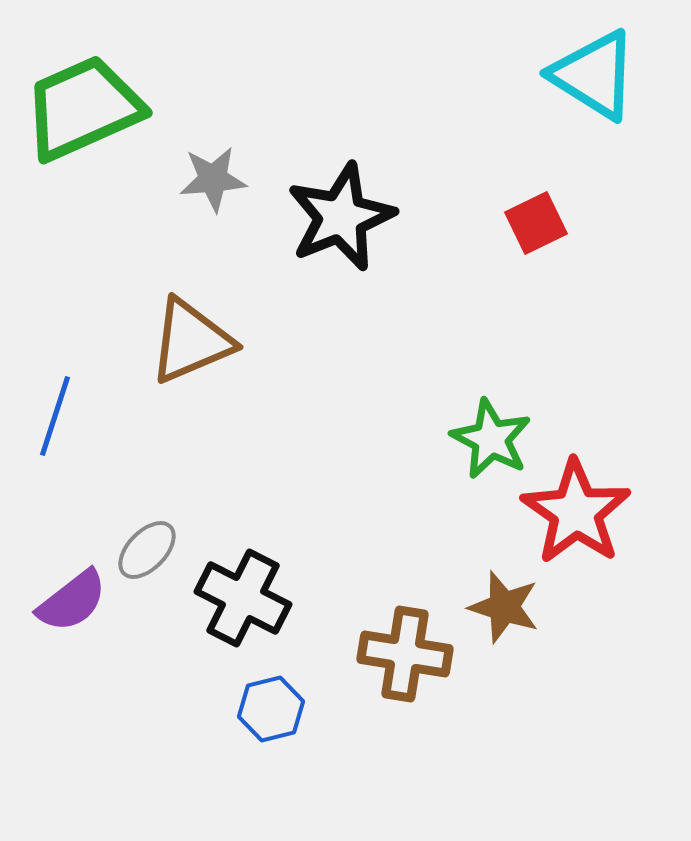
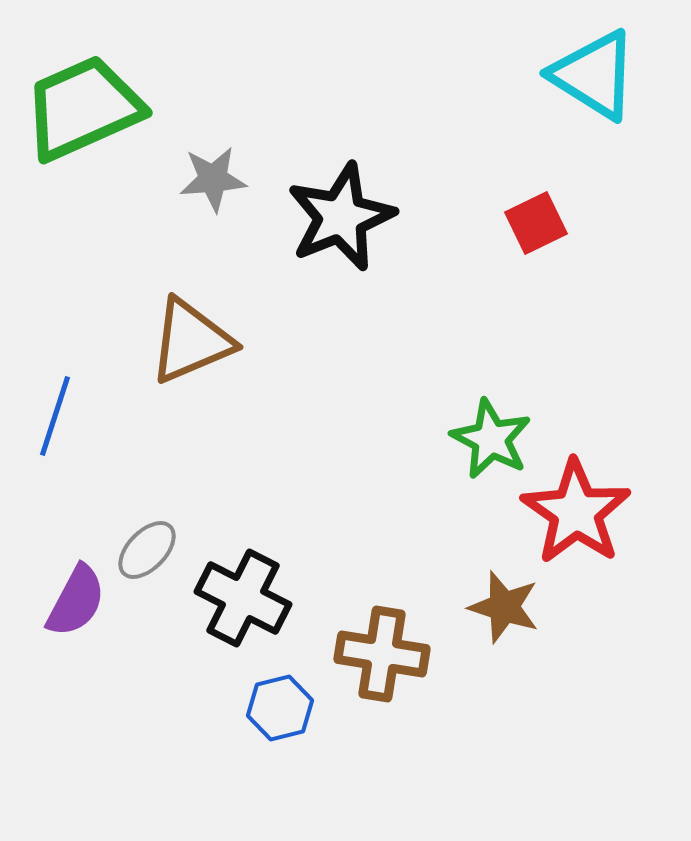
purple semicircle: moved 4 px right; rotated 24 degrees counterclockwise
brown cross: moved 23 px left
blue hexagon: moved 9 px right, 1 px up
